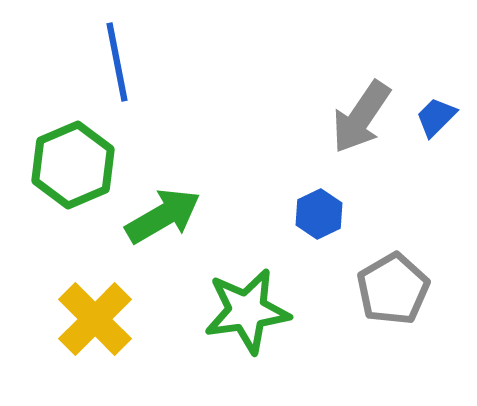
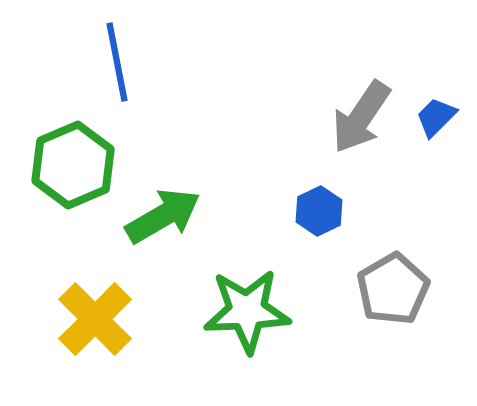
blue hexagon: moved 3 px up
green star: rotated 6 degrees clockwise
